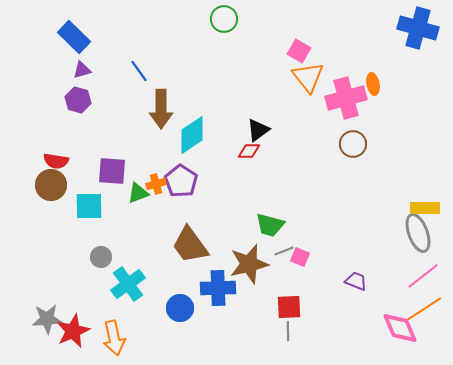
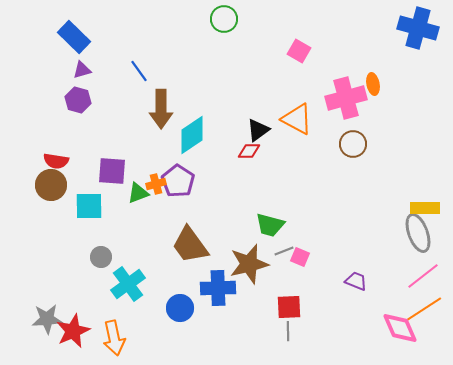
orange triangle at (308, 77): moved 11 px left, 42 px down; rotated 24 degrees counterclockwise
purple pentagon at (181, 181): moved 3 px left
